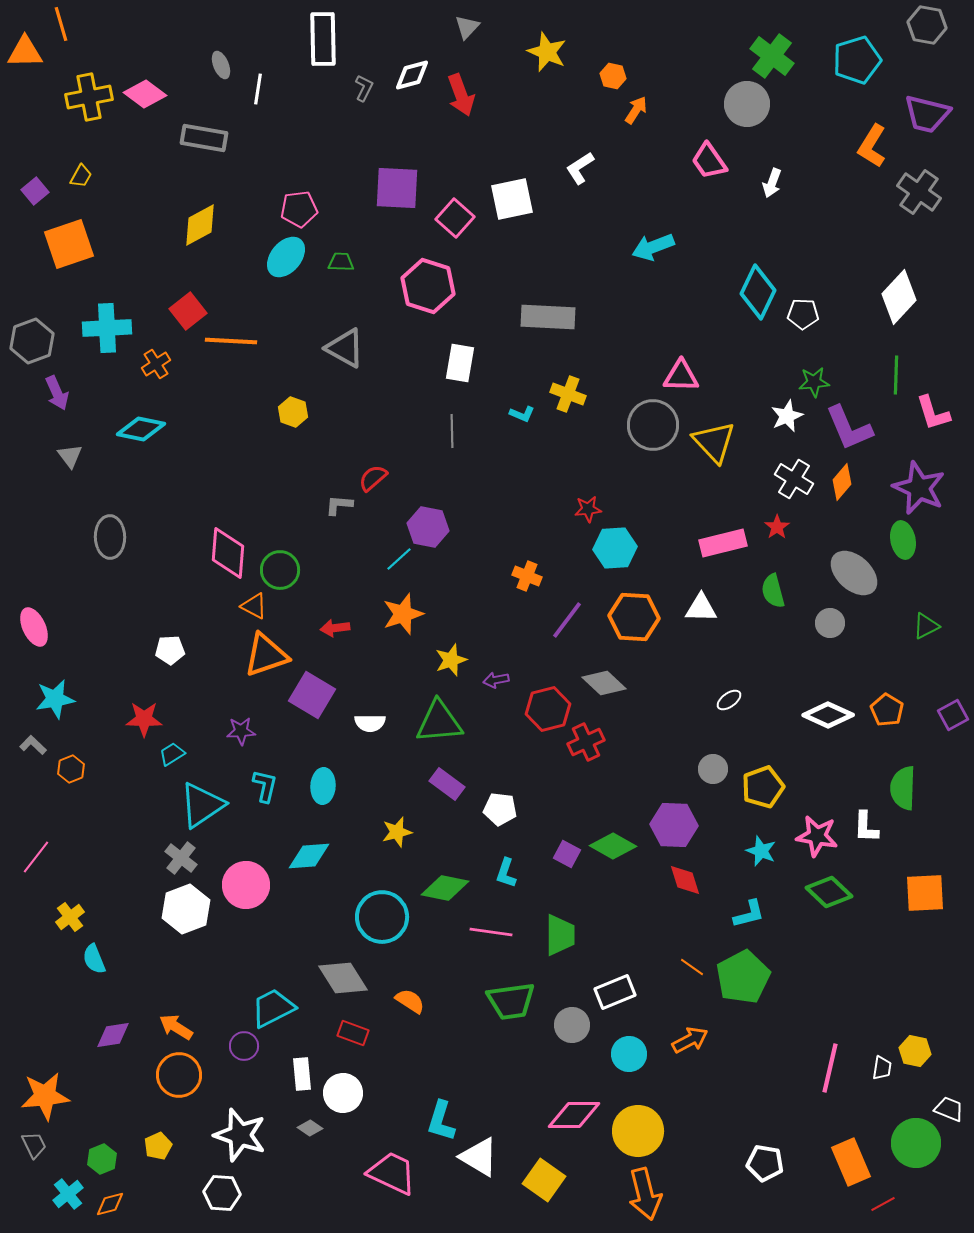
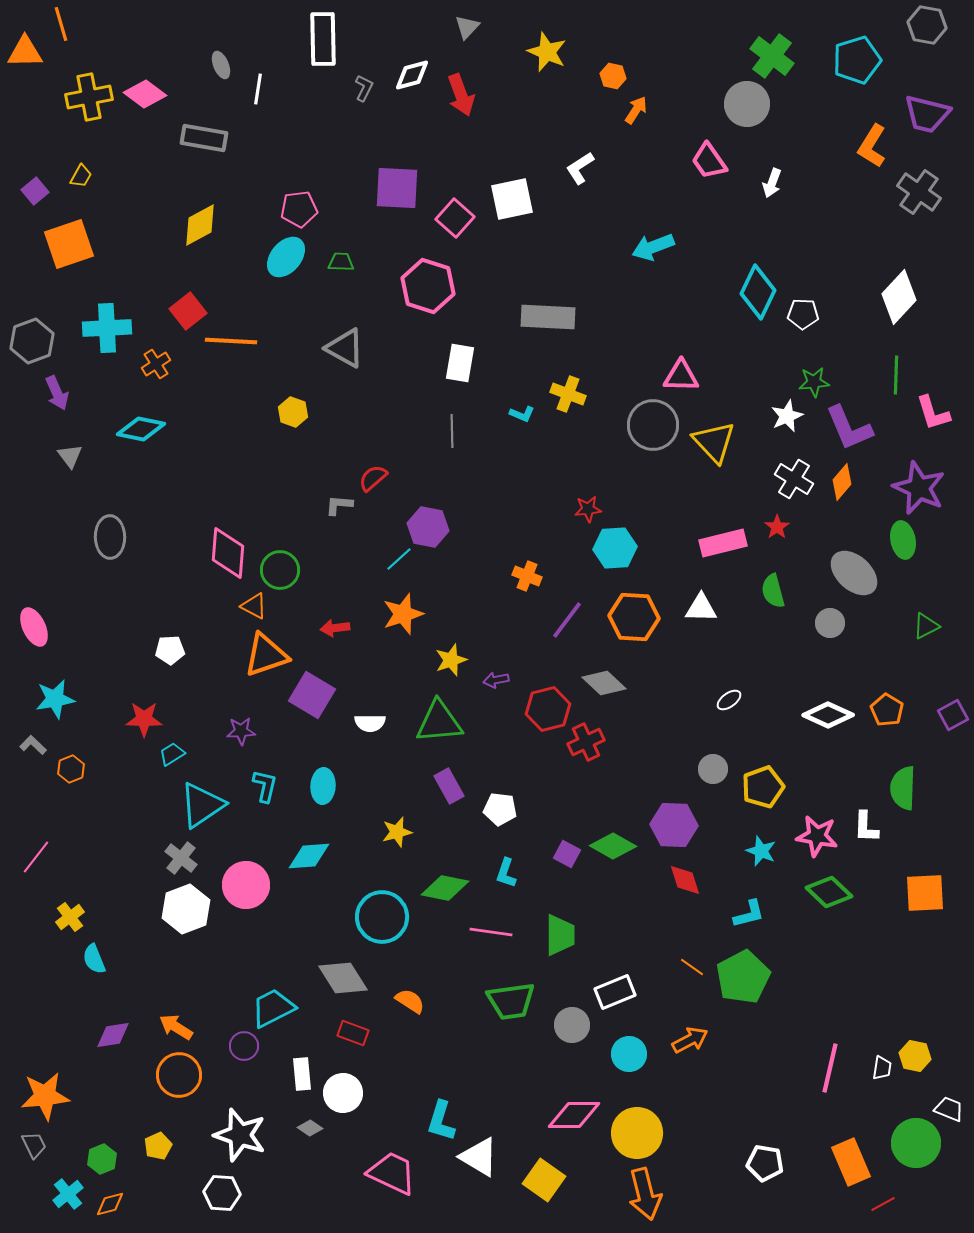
purple rectangle at (447, 784): moved 2 px right, 2 px down; rotated 24 degrees clockwise
yellow hexagon at (915, 1051): moved 5 px down
yellow circle at (638, 1131): moved 1 px left, 2 px down
